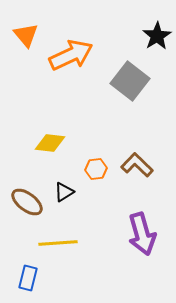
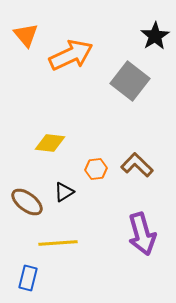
black star: moved 2 px left
